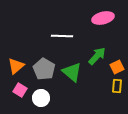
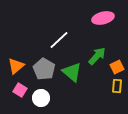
white line: moved 3 px left, 4 px down; rotated 45 degrees counterclockwise
